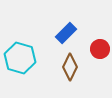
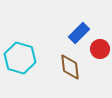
blue rectangle: moved 13 px right
brown diamond: rotated 32 degrees counterclockwise
